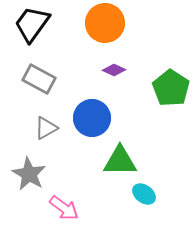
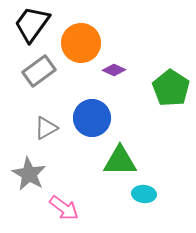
orange circle: moved 24 px left, 20 px down
gray rectangle: moved 8 px up; rotated 64 degrees counterclockwise
cyan ellipse: rotated 30 degrees counterclockwise
